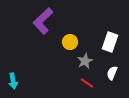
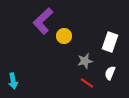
yellow circle: moved 6 px left, 6 px up
gray star: rotated 14 degrees clockwise
white semicircle: moved 2 px left
